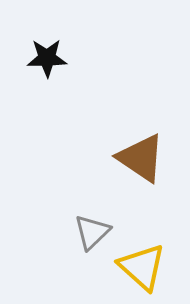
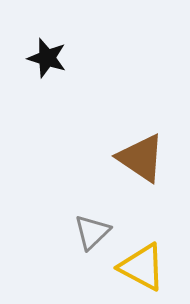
black star: rotated 18 degrees clockwise
yellow triangle: rotated 14 degrees counterclockwise
